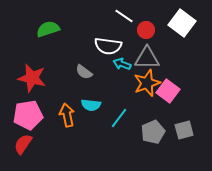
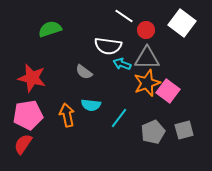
green semicircle: moved 2 px right
